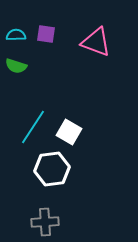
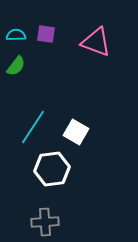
green semicircle: rotated 70 degrees counterclockwise
white square: moved 7 px right
